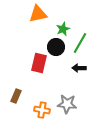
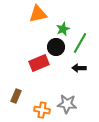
red rectangle: rotated 54 degrees clockwise
